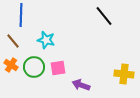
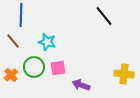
cyan star: moved 1 px right, 2 px down
orange cross: moved 10 px down; rotated 16 degrees clockwise
